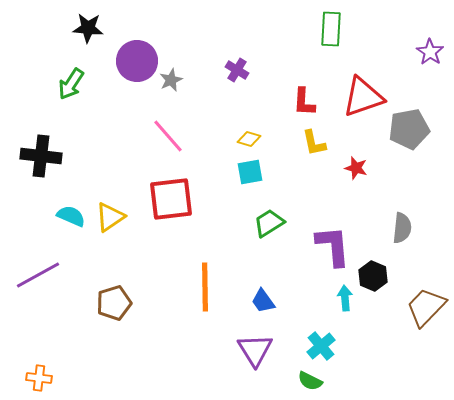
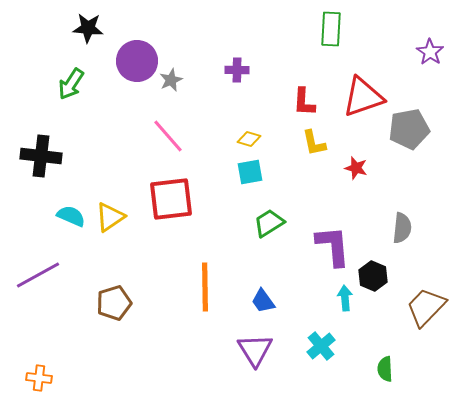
purple cross: rotated 30 degrees counterclockwise
green semicircle: moved 75 px right, 12 px up; rotated 60 degrees clockwise
